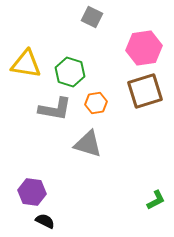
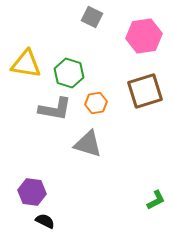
pink hexagon: moved 12 px up
green hexagon: moved 1 px left, 1 px down
